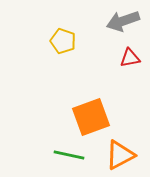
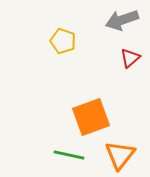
gray arrow: moved 1 px left, 1 px up
red triangle: rotated 30 degrees counterclockwise
orange triangle: rotated 24 degrees counterclockwise
